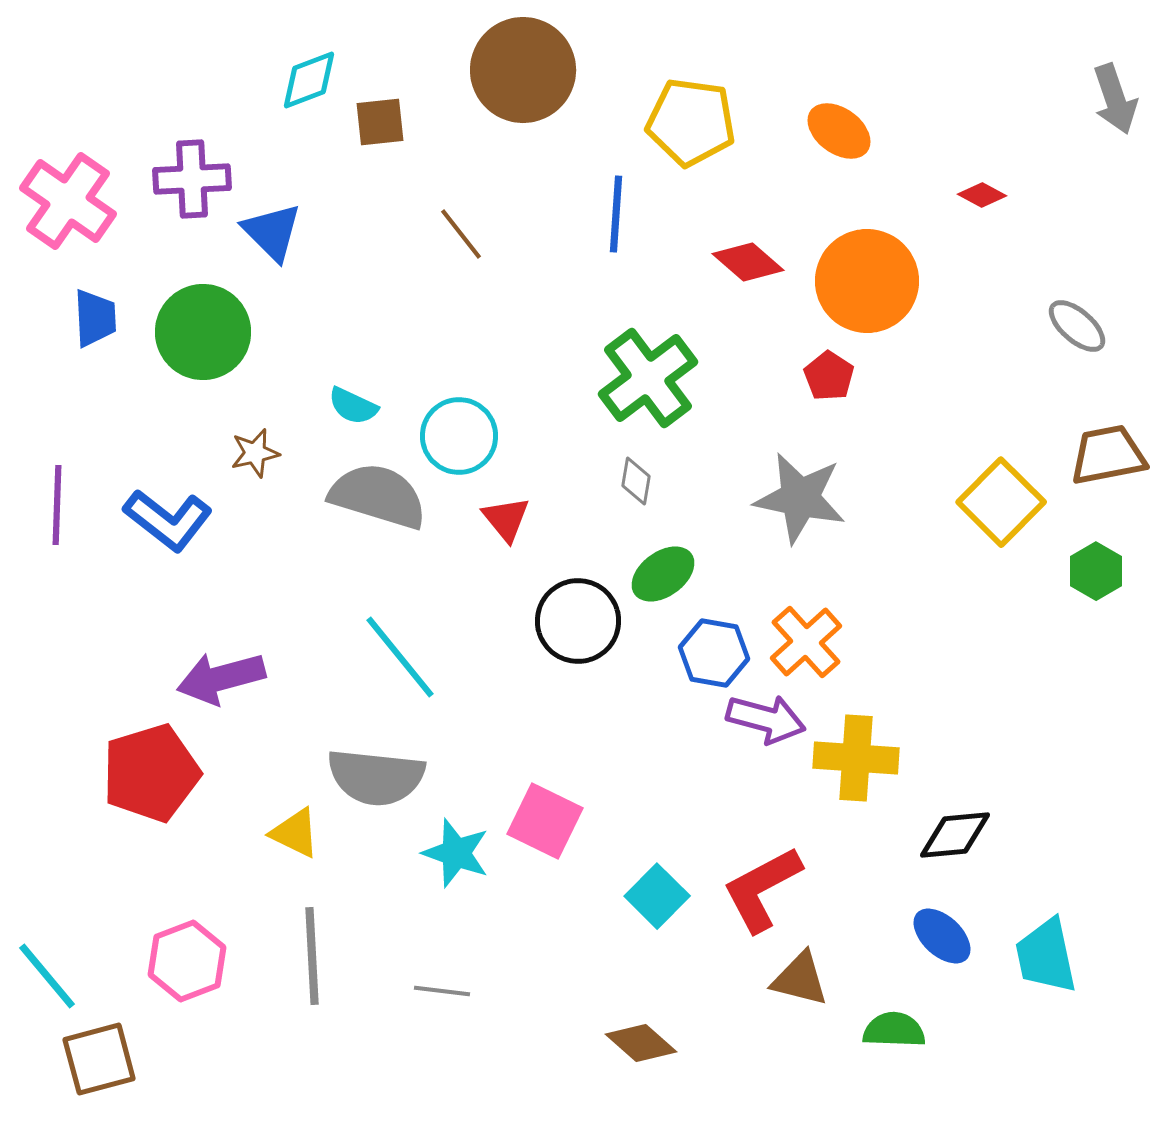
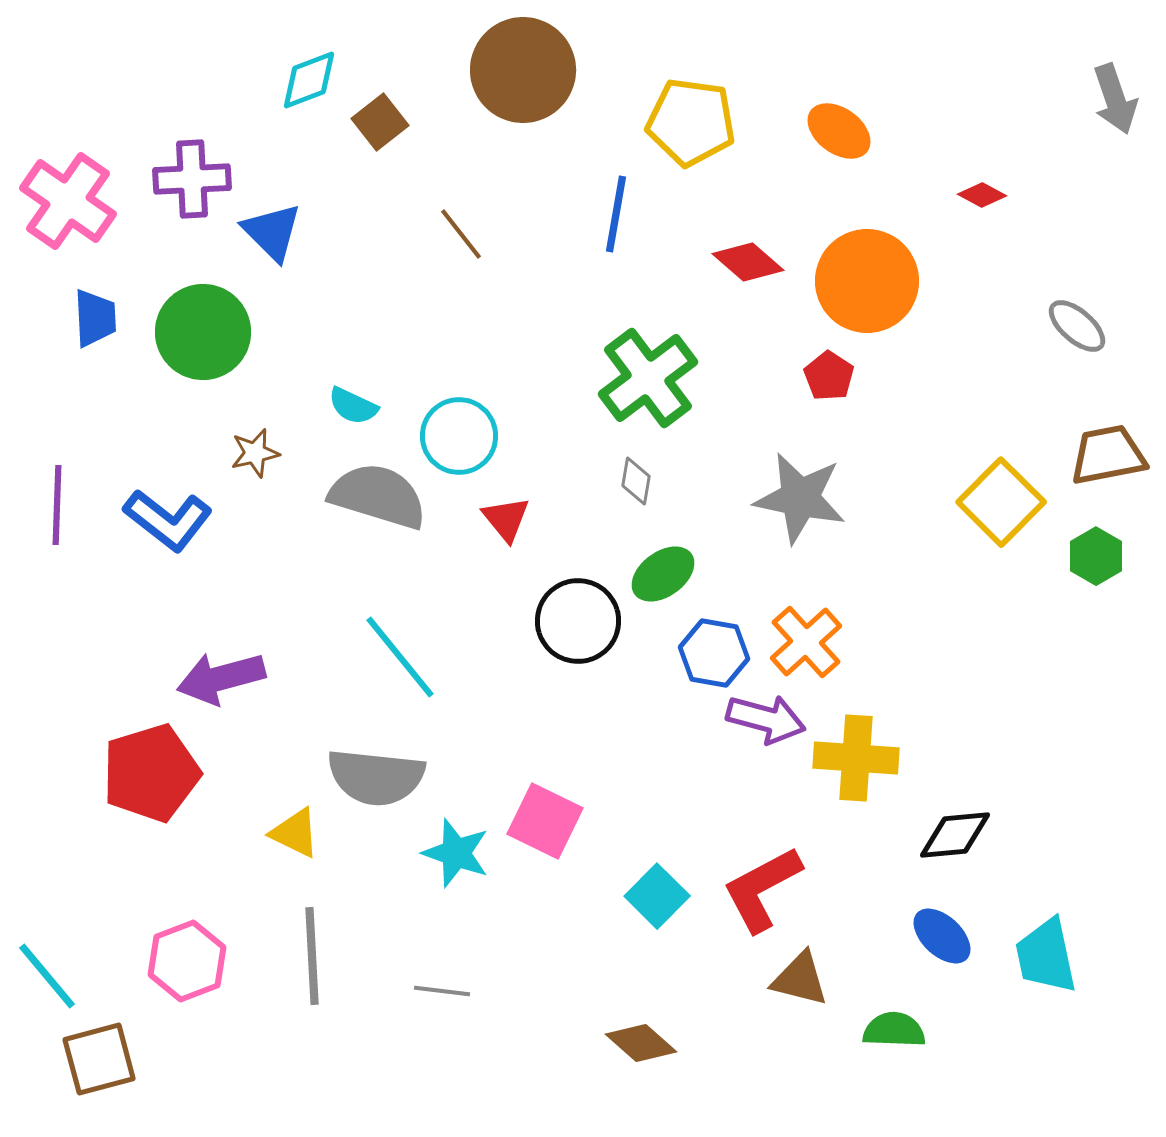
brown square at (380, 122): rotated 32 degrees counterclockwise
blue line at (616, 214): rotated 6 degrees clockwise
green hexagon at (1096, 571): moved 15 px up
